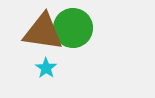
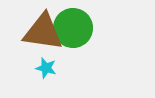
cyan star: rotated 20 degrees counterclockwise
